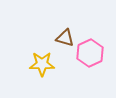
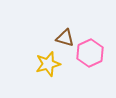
yellow star: moved 6 px right; rotated 15 degrees counterclockwise
